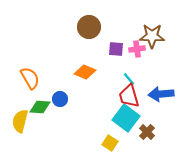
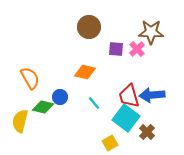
brown star: moved 1 px left, 4 px up
pink cross: rotated 35 degrees counterclockwise
orange diamond: rotated 10 degrees counterclockwise
cyan line: moved 35 px left, 24 px down
blue arrow: moved 9 px left, 1 px down
blue circle: moved 2 px up
green diamond: moved 3 px right; rotated 10 degrees clockwise
yellow square: rotated 28 degrees clockwise
